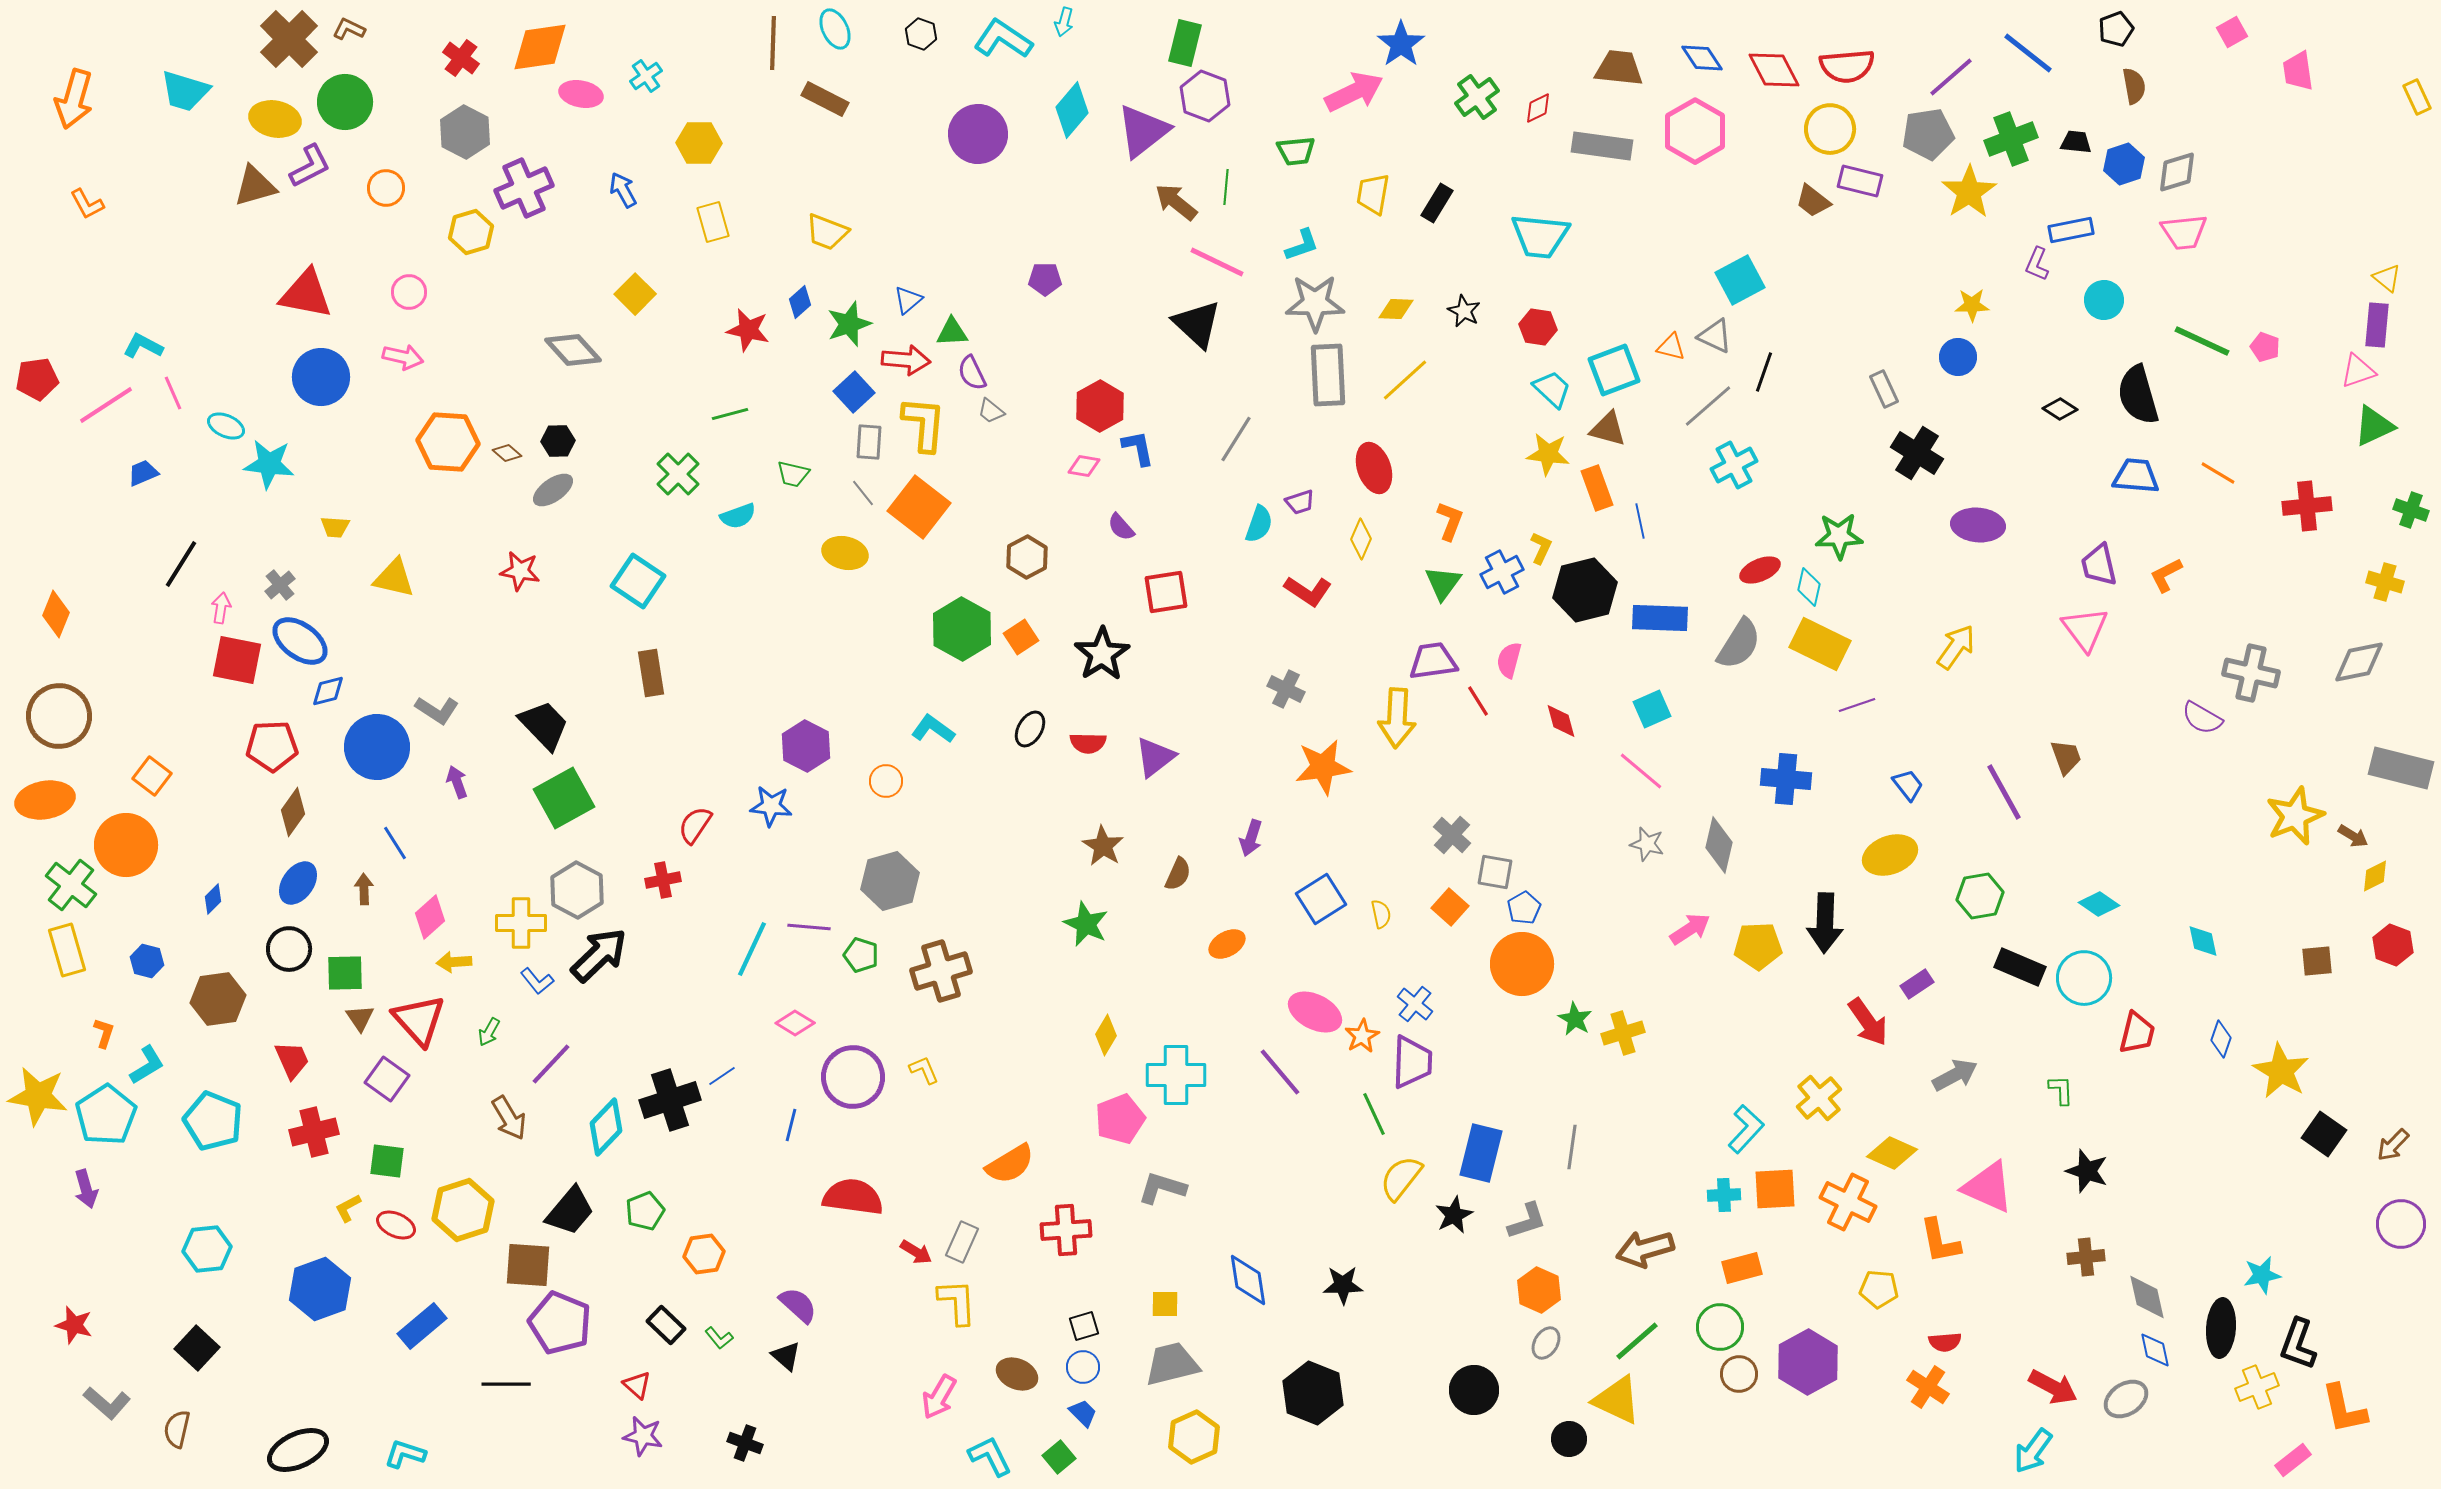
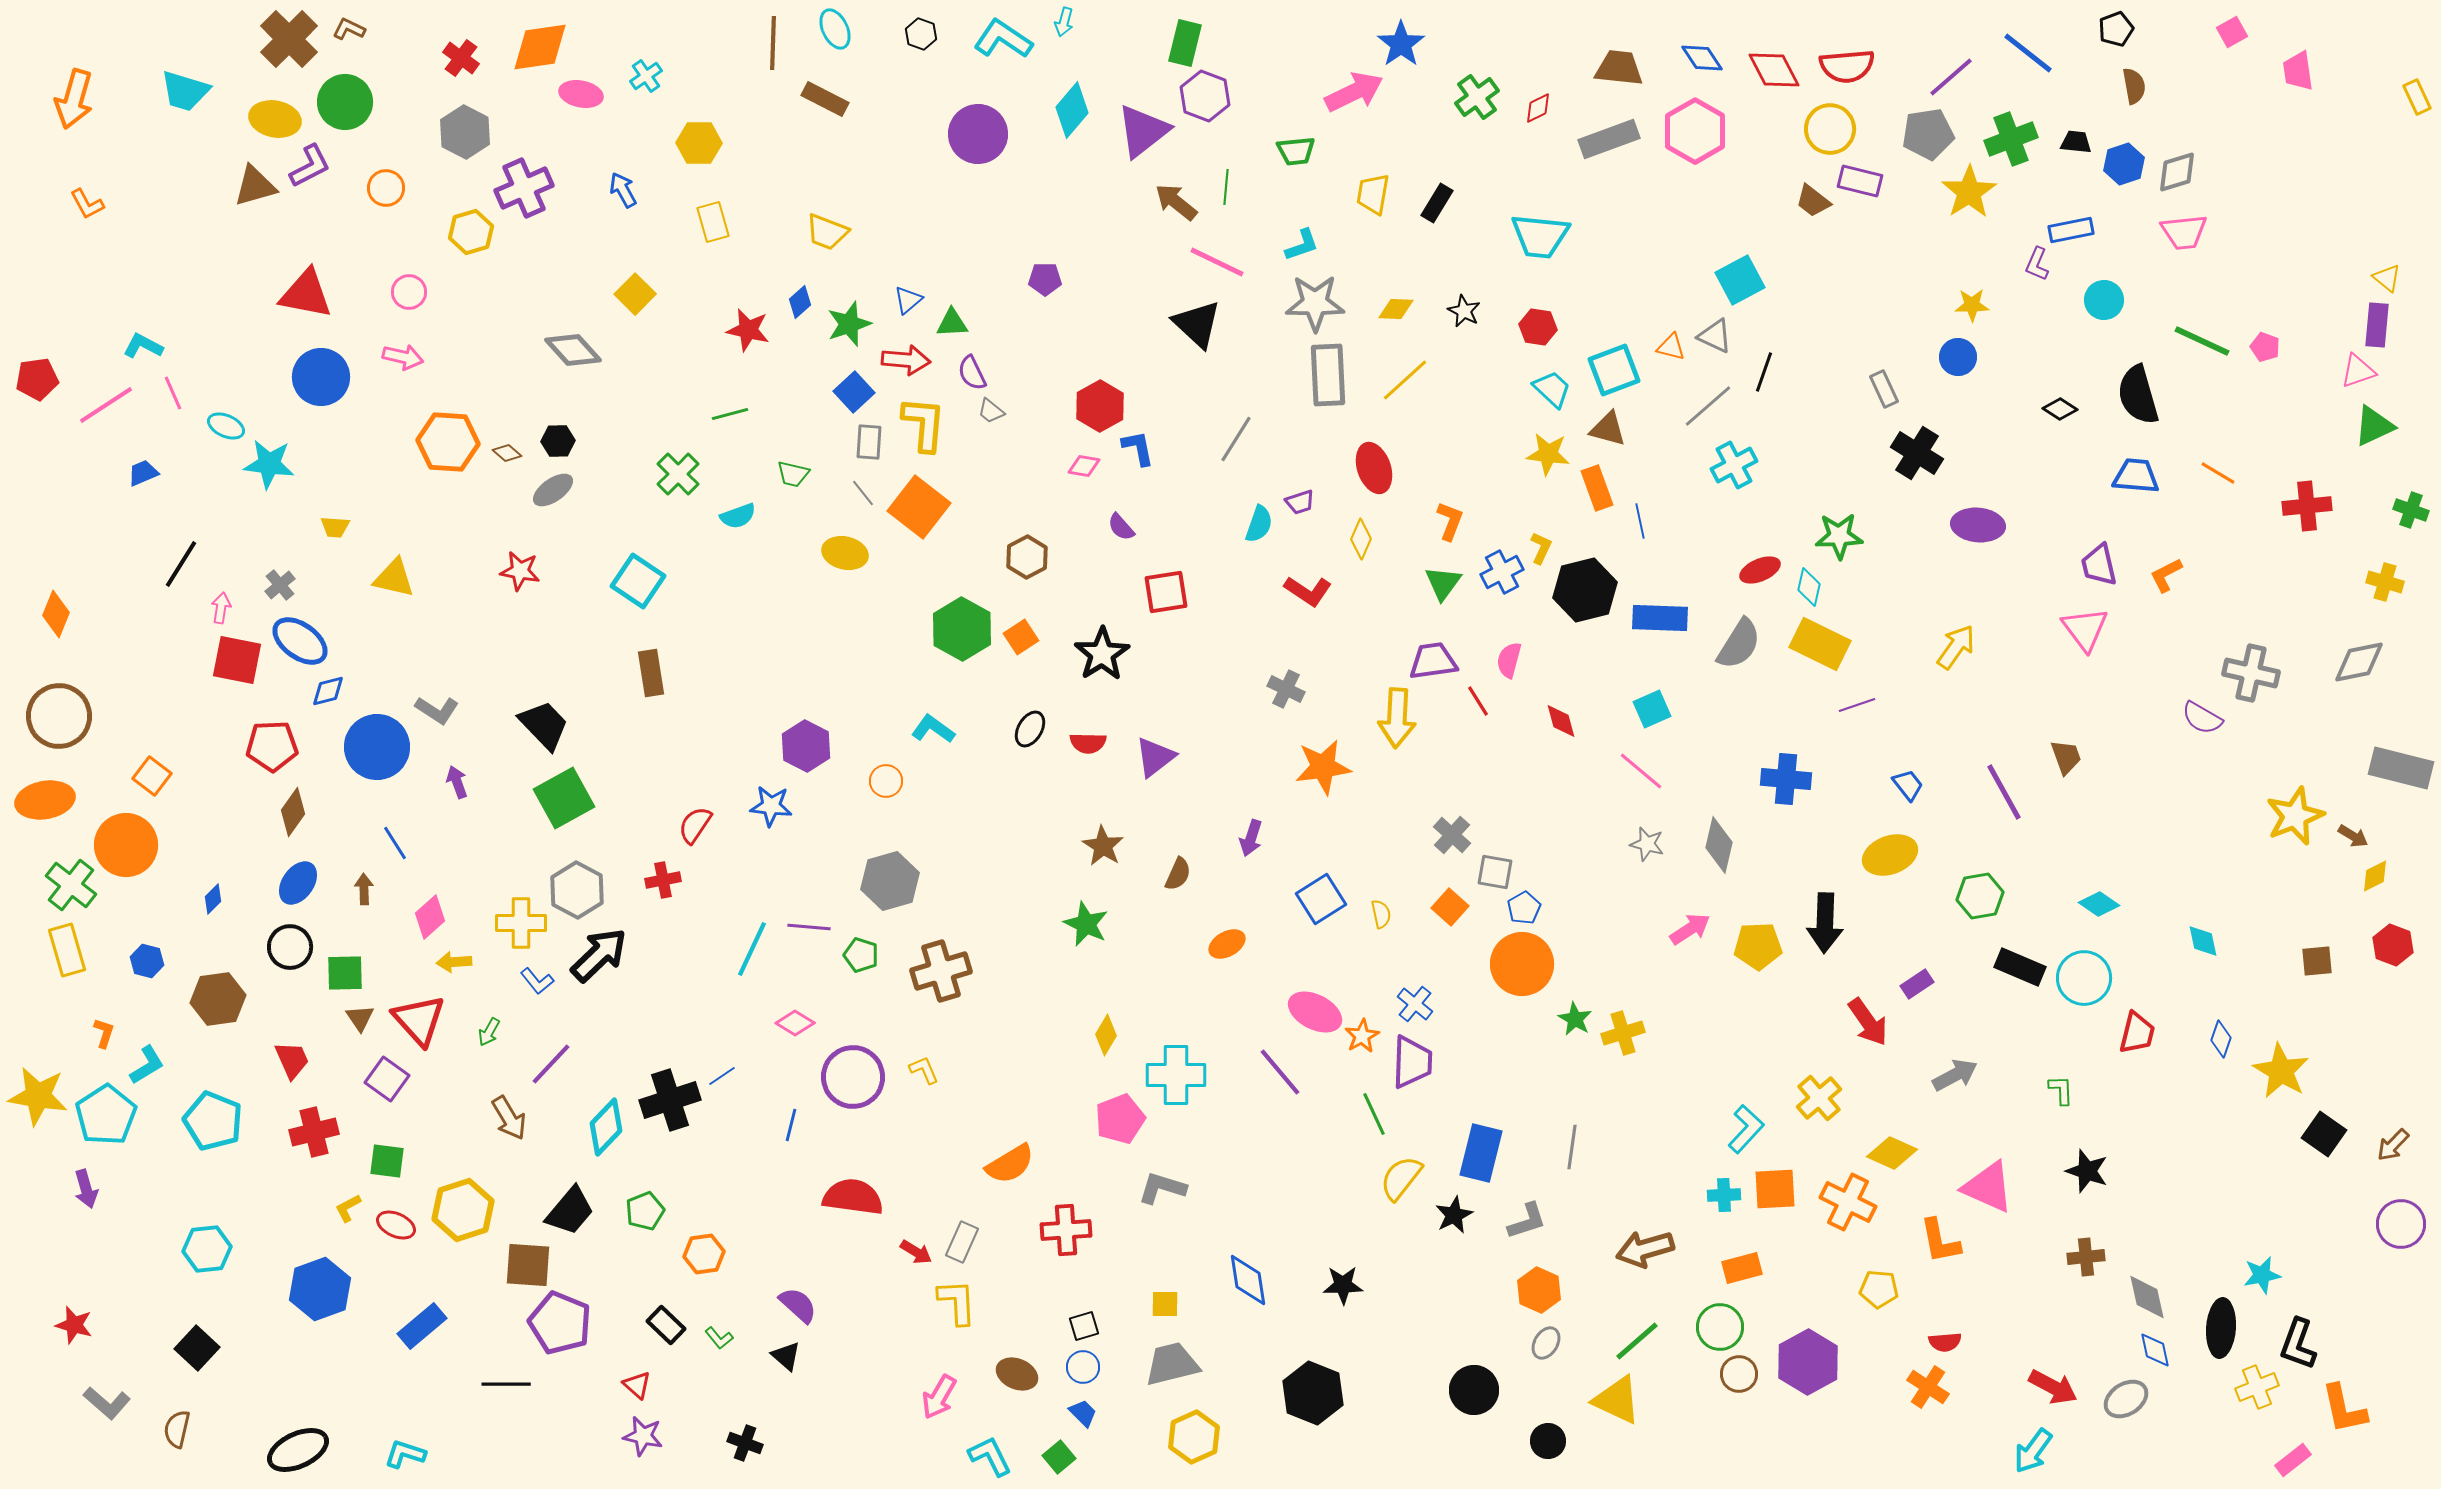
gray rectangle at (1602, 146): moved 7 px right, 7 px up; rotated 28 degrees counterclockwise
green triangle at (952, 332): moved 9 px up
black circle at (289, 949): moved 1 px right, 2 px up
black circle at (1569, 1439): moved 21 px left, 2 px down
